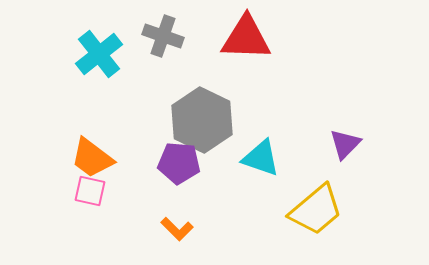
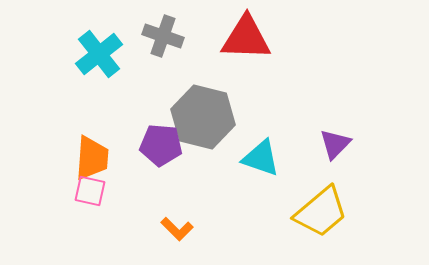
gray hexagon: moved 1 px right, 3 px up; rotated 12 degrees counterclockwise
purple triangle: moved 10 px left
orange trapezoid: rotated 123 degrees counterclockwise
purple pentagon: moved 18 px left, 18 px up
yellow trapezoid: moved 5 px right, 2 px down
